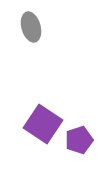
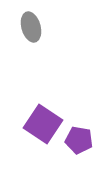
purple pentagon: rotated 28 degrees clockwise
